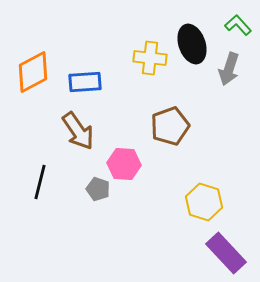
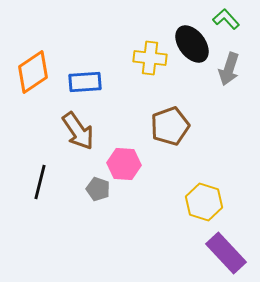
green L-shape: moved 12 px left, 6 px up
black ellipse: rotated 18 degrees counterclockwise
orange diamond: rotated 6 degrees counterclockwise
